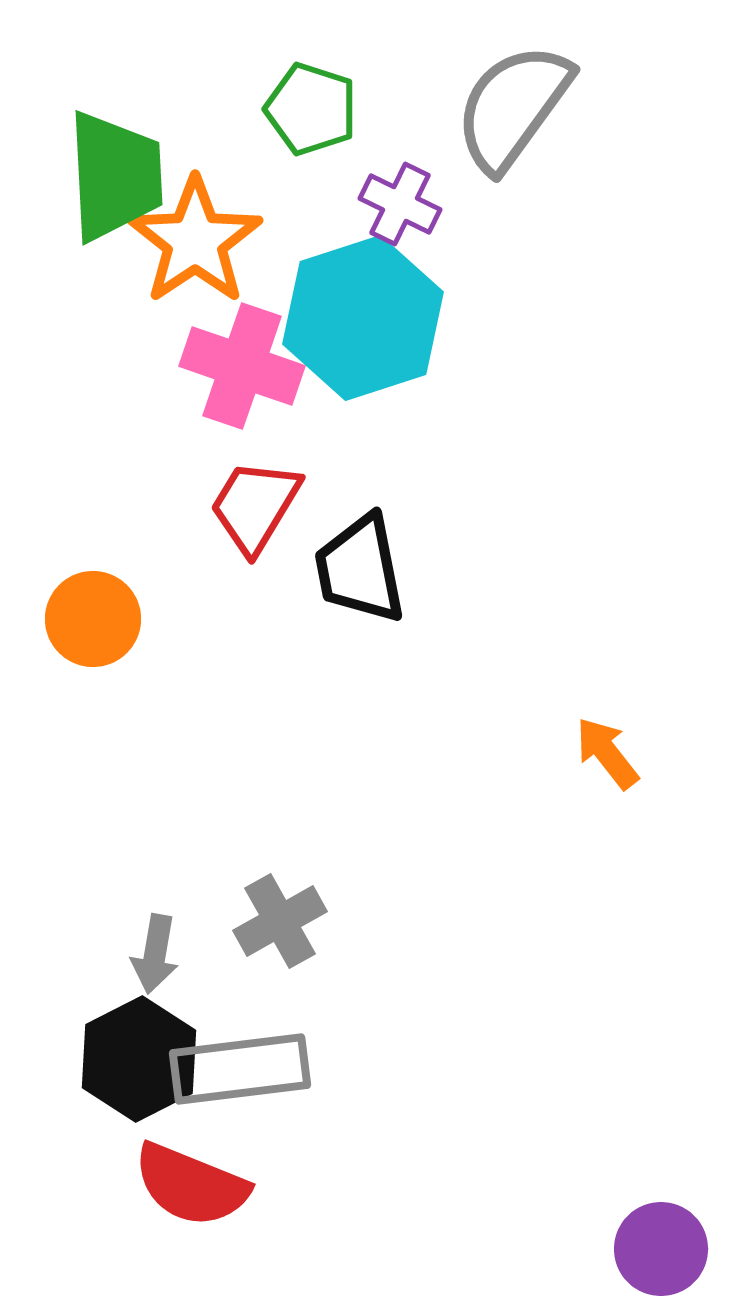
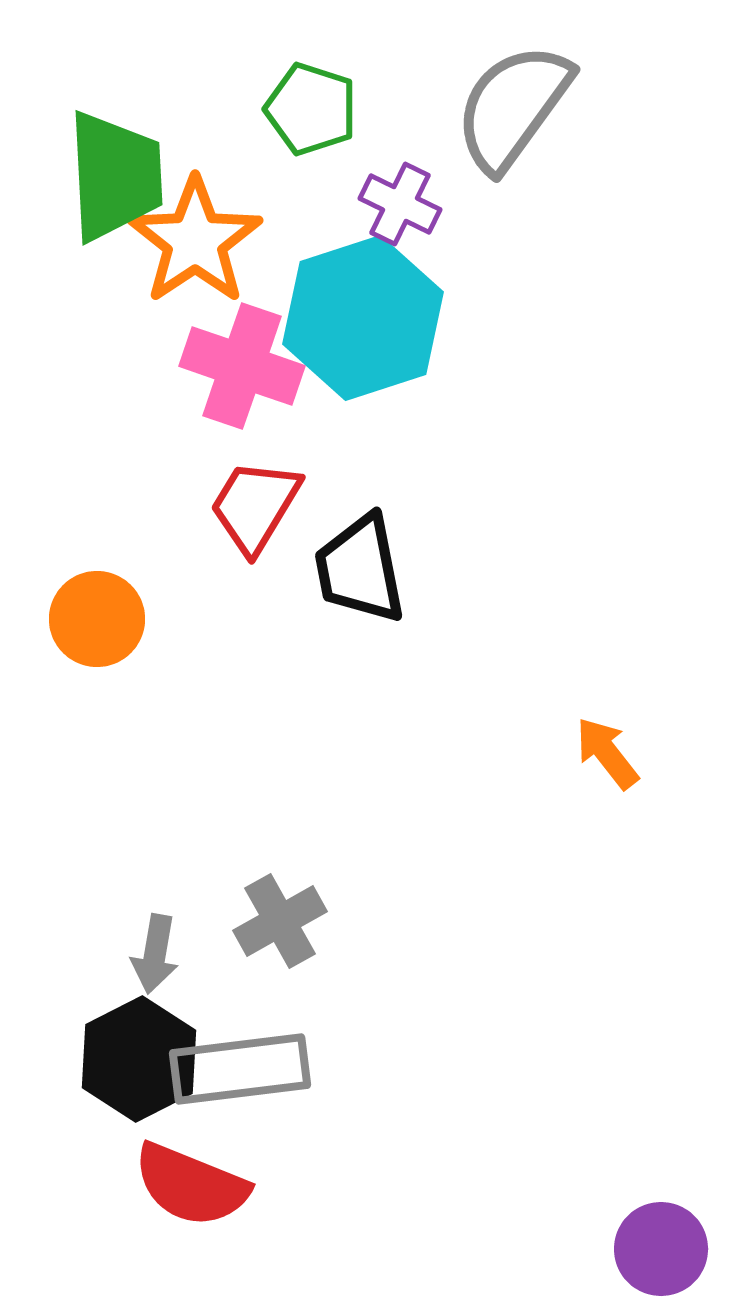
orange circle: moved 4 px right
